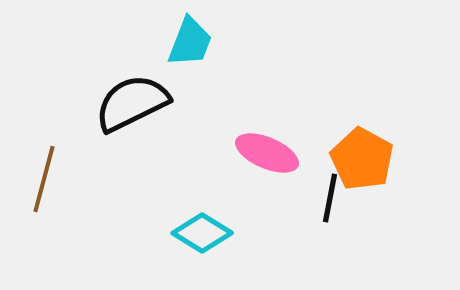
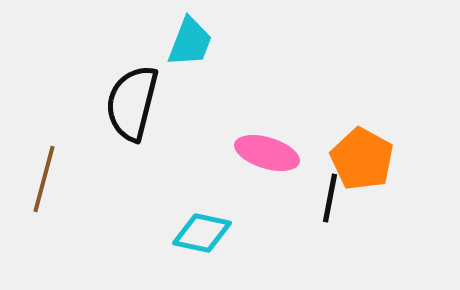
black semicircle: rotated 50 degrees counterclockwise
pink ellipse: rotated 6 degrees counterclockwise
cyan diamond: rotated 20 degrees counterclockwise
